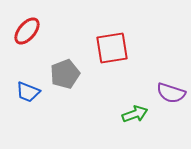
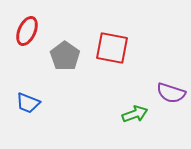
red ellipse: rotated 16 degrees counterclockwise
red square: rotated 20 degrees clockwise
gray pentagon: moved 18 px up; rotated 16 degrees counterclockwise
blue trapezoid: moved 11 px down
